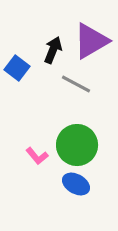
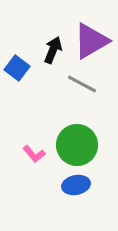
gray line: moved 6 px right
pink L-shape: moved 3 px left, 2 px up
blue ellipse: moved 1 px down; rotated 40 degrees counterclockwise
